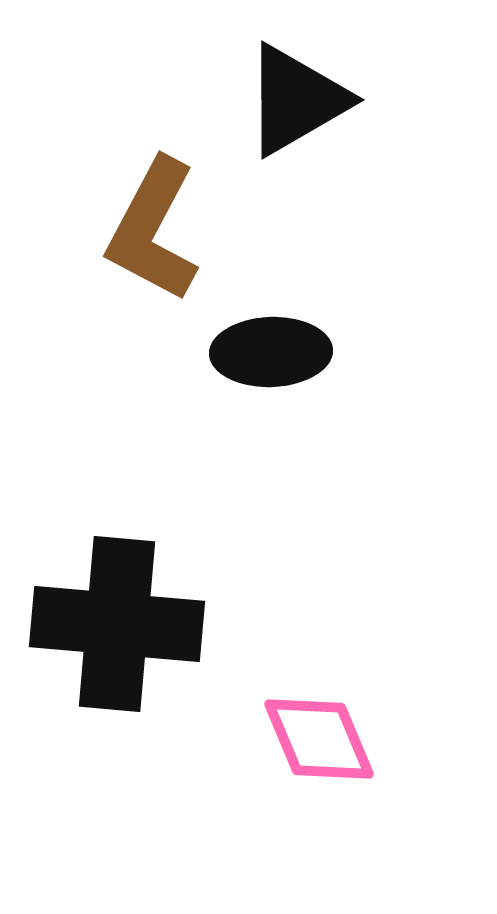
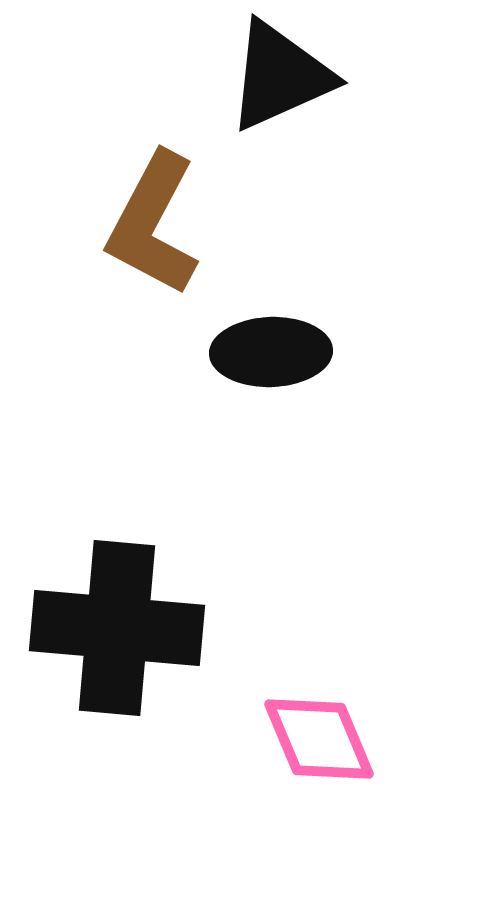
black triangle: moved 16 px left, 24 px up; rotated 6 degrees clockwise
brown L-shape: moved 6 px up
black cross: moved 4 px down
